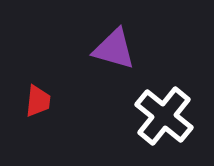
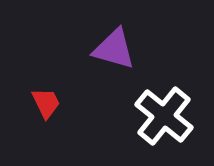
red trapezoid: moved 8 px right, 2 px down; rotated 32 degrees counterclockwise
